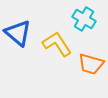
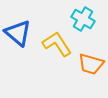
cyan cross: moved 1 px left
